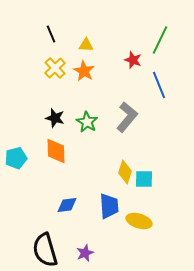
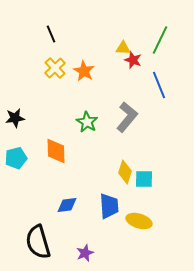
yellow triangle: moved 37 px right, 3 px down
black star: moved 40 px left; rotated 24 degrees counterclockwise
black semicircle: moved 7 px left, 8 px up
